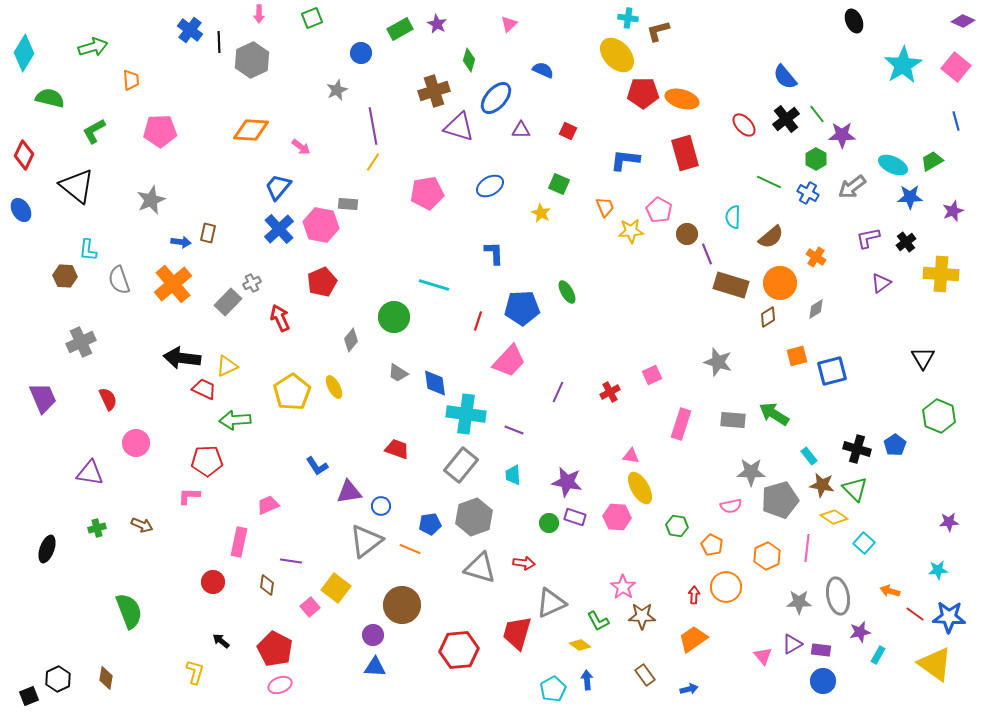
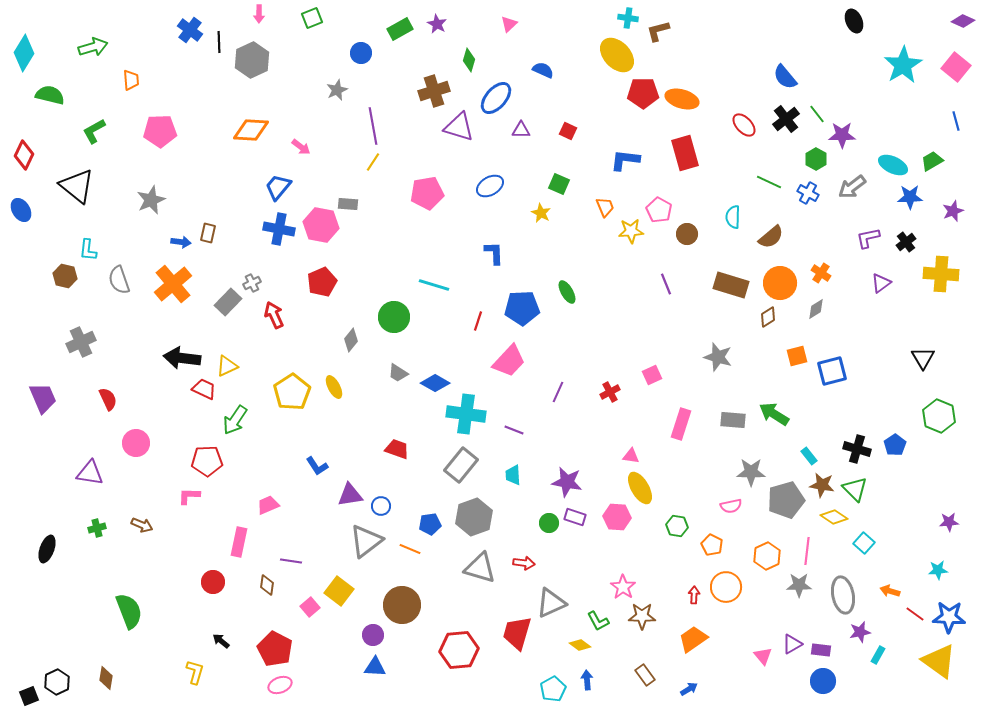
green semicircle at (50, 98): moved 3 px up
blue cross at (279, 229): rotated 36 degrees counterclockwise
purple line at (707, 254): moved 41 px left, 30 px down
orange cross at (816, 257): moved 5 px right, 16 px down
brown hexagon at (65, 276): rotated 10 degrees clockwise
red arrow at (280, 318): moved 6 px left, 3 px up
gray star at (718, 362): moved 5 px up
blue diamond at (435, 383): rotated 52 degrees counterclockwise
green arrow at (235, 420): rotated 52 degrees counterclockwise
purple triangle at (349, 492): moved 1 px right, 3 px down
gray pentagon at (780, 500): moved 6 px right
pink line at (807, 548): moved 3 px down
yellow square at (336, 588): moved 3 px right, 3 px down
gray ellipse at (838, 596): moved 5 px right, 1 px up
gray star at (799, 602): moved 17 px up
yellow triangle at (935, 664): moved 4 px right, 3 px up
black hexagon at (58, 679): moved 1 px left, 3 px down
blue arrow at (689, 689): rotated 18 degrees counterclockwise
